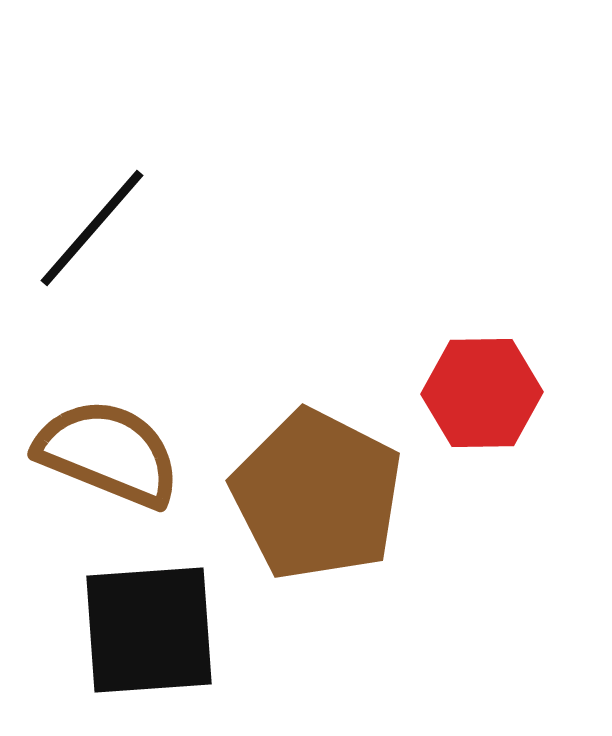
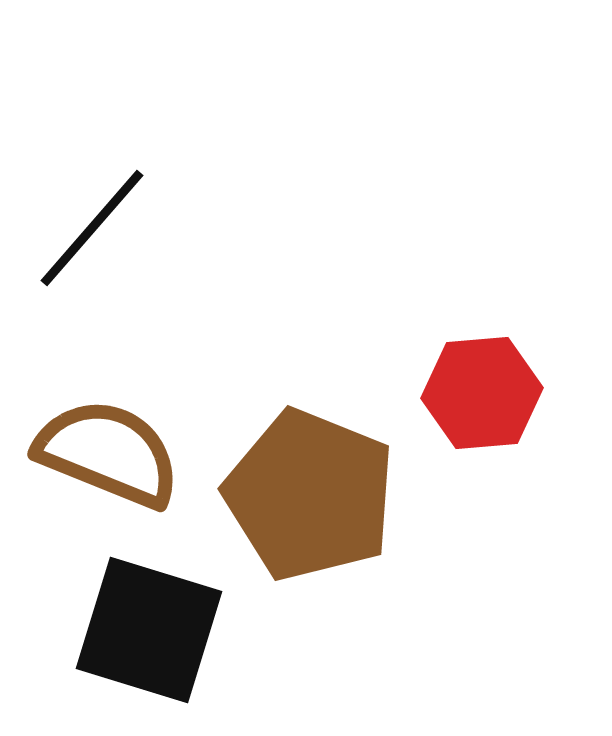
red hexagon: rotated 4 degrees counterclockwise
brown pentagon: moved 7 px left; rotated 5 degrees counterclockwise
black square: rotated 21 degrees clockwise
